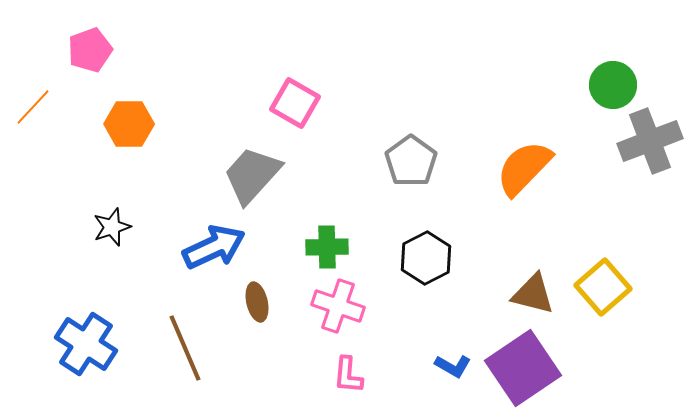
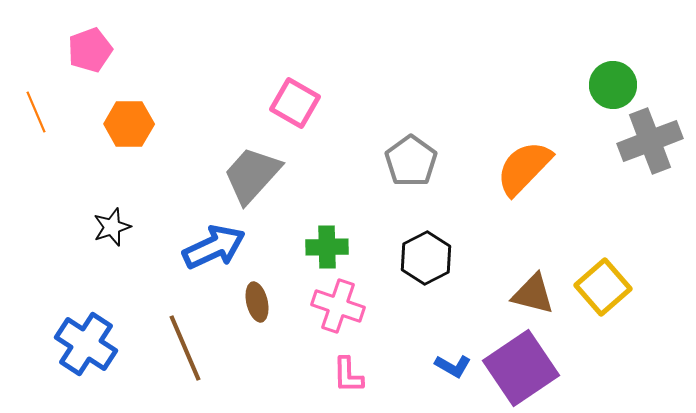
orange line: moved 3 px right, 5 px down; rotated 66 degrees counterclockwise
purple square: moved 2 px left
pink L-shape: rotated 6 degrees counterclockwise
